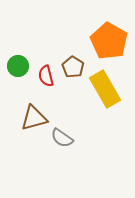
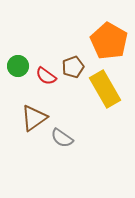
brown pentagon: rotated 20 degrees clockwise
red semicircle: rotated 40 degrees counterclockwise
brown triangle: rotated 20 degrees counterclockwise
